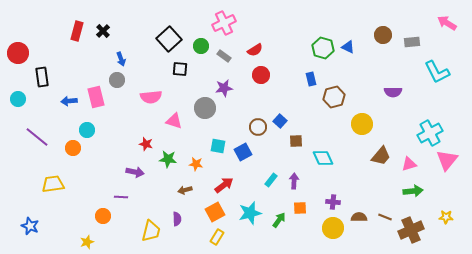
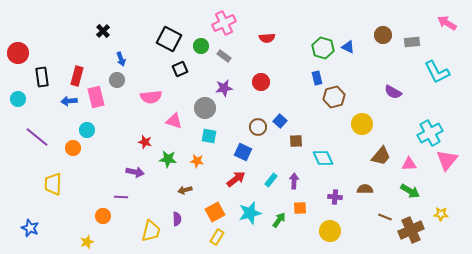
red rectangle at (77, 31): moved 45 px down
black square at (169, 39): rotated 20 degrees counterclockwise
red semicircle at (255, 50): moved 12 px right, 12 px up; rotated 28 degrees clockwise
black square at (180, 69): rotated 28 degrees counterclockwise
red circle at (261, 75): moved 7 px down
blue rectangle at (311, 79): moved 6 px right, 1 px up
purple semicircle at (393, 92): rotated 30 degrees clockwise
red star at (146, 144): moved 1 px left, 2 px up
cyan square at (218, 146): moved 9 px left, 10 px up
blue square at (243, 152): rotated 36 degrees counterclockwise
orange star at (196, 164): moved 1 px right, 3 px up
pink triangle at (409, 164): rotated 14 degrees clockwise
yellow trapezoid at (53, 184): rotated 80 degrees counterclockwise
red arrow at (224, 185): moved 12 px right, 6 px up
green arrow at (413, 191): moved 3 px left; rotated 36 degrees clockwise
purple cross at (333, 202): moved 2 px right, 5 px up
brown semicircle at (359, 217): moved 6 px right, 28 px up
yellow star at (446, 217): moved 5 px left, 3 px up
blue star at (30, 226): moved 2 px down
yellow circle at (333, 228): moved 3 px left, 3 px down
